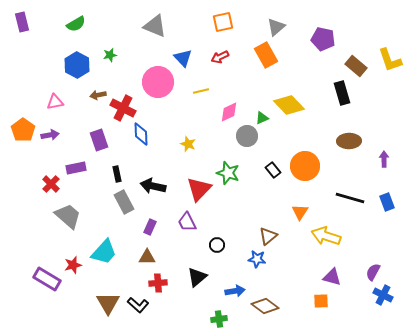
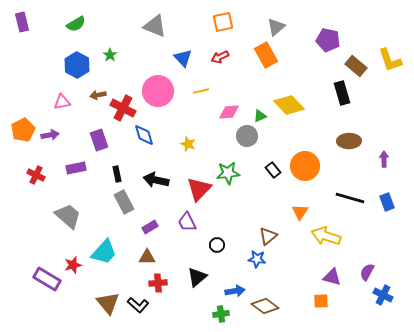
purple pentagon at (323, 39): moved 5 px right, 1 px down
green star at (110, 55): rotated 24 degrees counterclockwise
pink circle at (158, 82): moved 9 px down
pink triangle at (55, 102): moved 7 px right
pink diamond at (229, 112): rotated 20 degrees clockwise
green triangle at (262, 118): moved 2 px left, 2 px up
orange pentagon at (23, 130): rotated 10 degrees clockwise
blue diamond at (141, 134): moved 3 px right, 1 px down; rotated 15 degrees counterclockwise
green star at (228, 173): rotated 25 degrees counterclockwise
red cross at (51, 184): moved 15 px left, 9 px up; rotated 18 degrees counterclockwise
black arrow at (153, 186): moved 3 px right, 6 px up
purple rectangle at (150, 227): rotated 35 degrees clockwise
purple semicircle at (373, 272): moved 6 px left
brown triangle at (108, 303): rotated 10 degrees counterclockwise
green cross at (219, 319): moved 2 px right, 5 px up
